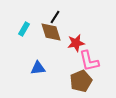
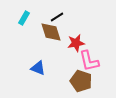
black line: moved 2 px right; rotated 24 degrees clockwise
cyan rectangle: moved 11 px up
blue triangle: rotated 28 degrees clockwise
brown pentagon: rotated 30 degrees counterclockwise
